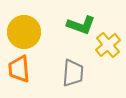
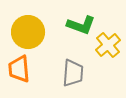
yellow circle: moved 4 px right
